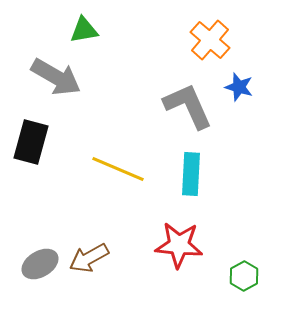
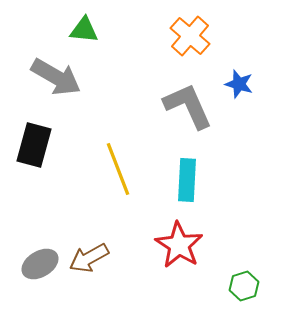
green triangle: rotated 16 degrees clockwise
orange cross: moved 20 px left, 4 px up
blue star: moved 3 px up
black rectangle: moved 3 px right, 3 px down
yellow line: rotated 46 degrees clockwise
cyan rectangle: moved 4 px left, 6 px down
red star: rotated 27 degrees clockwise
green hexagon: moved 10 px down; rotated 12 degrees clockwise
